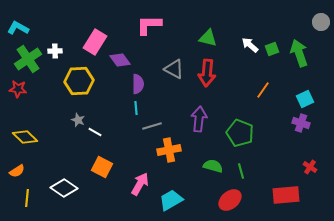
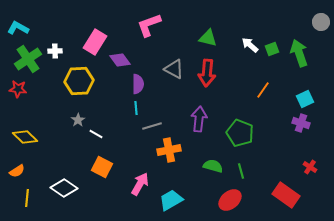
pink L-shape: rotated 20 degrees counterclockwise
gray star: rotated 16 degrees clockwise
white line: moved 1 px right, 2 px down
red rectangle: rotated 40 degrees clockwise
